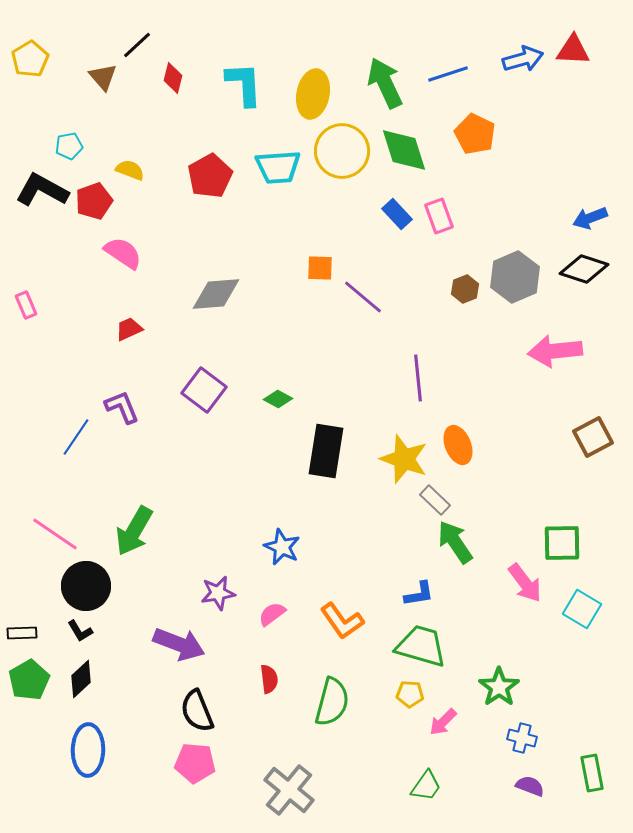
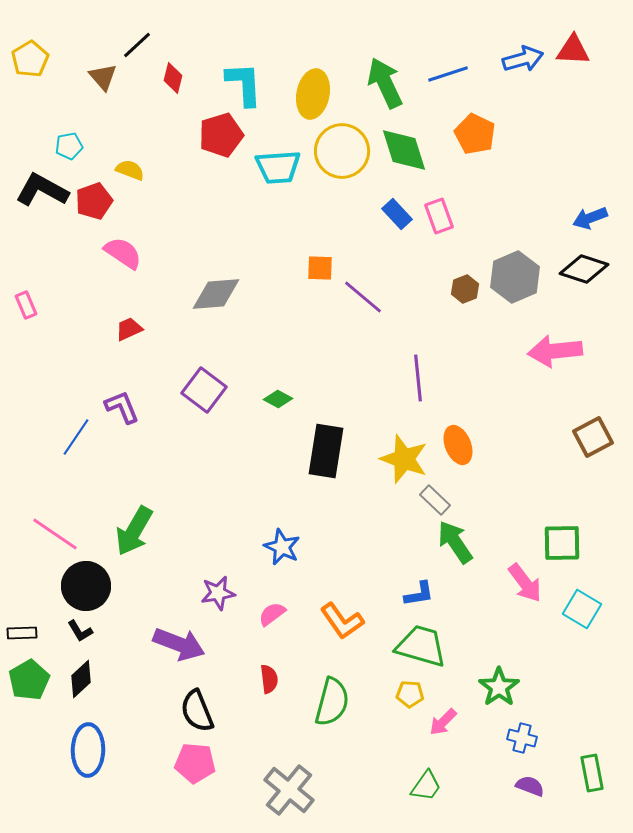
red pentagon at (210, 176): moved 11 px right, 41 px up; rotated 12 degrees clockwise
